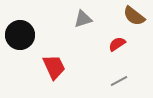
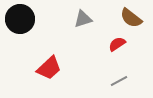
brown semicircle: moved 3 px left, 2 px down
black circle: moved 16 px up
red trapezoid: moved 5 px left, 1 px down; rotated 72 degrees clockwise
